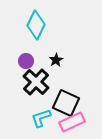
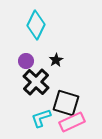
black square: rotated 8 degrees counterclockwise
